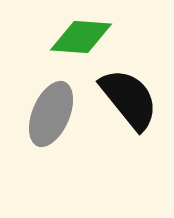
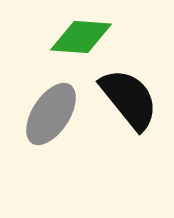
gray ellipse: rotated 10 degrees clockwise
